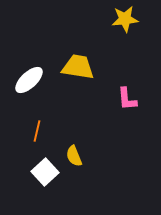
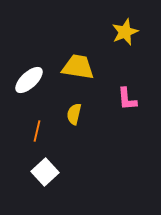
yellow star: moved 13 px down; rotated 16 degrees counterclockwise
yellow semicircle: moved 42 px up; rotated 35 degrees clockwise
